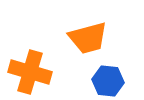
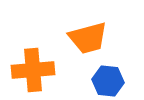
orange cross: moved 3 px right, 2 px up; rotated 21 degrees counterclockwise
